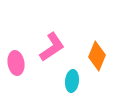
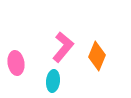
pink L-shape: moved 11 px right; rotated 16 degrees counterclockwise
cyan ellipse: moved 19 px left
